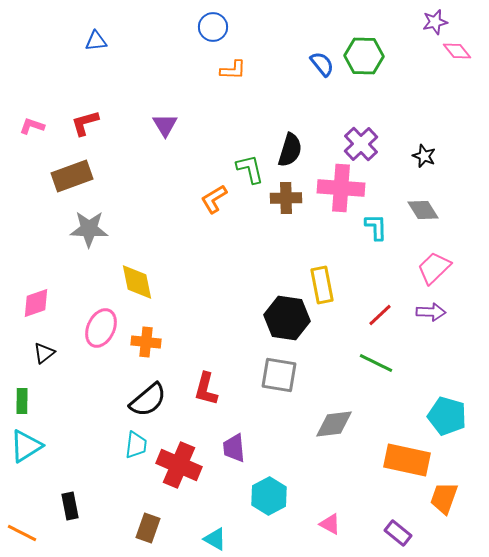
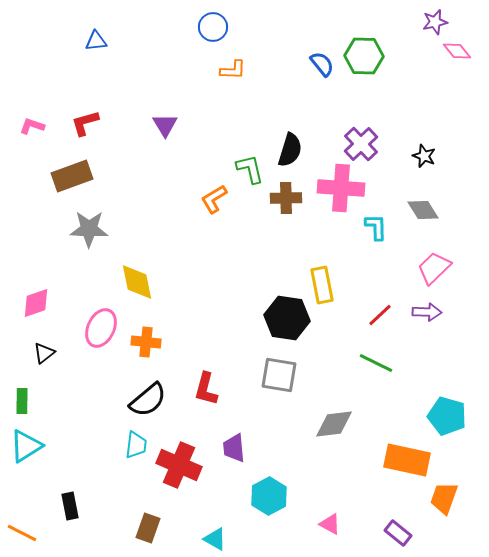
purple arrow at (431, 312): moved 4 px left
